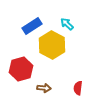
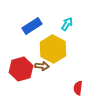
cyan arrow: rotated 80 degrees clockwise
yellow hexagon: moved 1 px right, 4 px down
brown arrow: moved 2 px left, 22 px up
